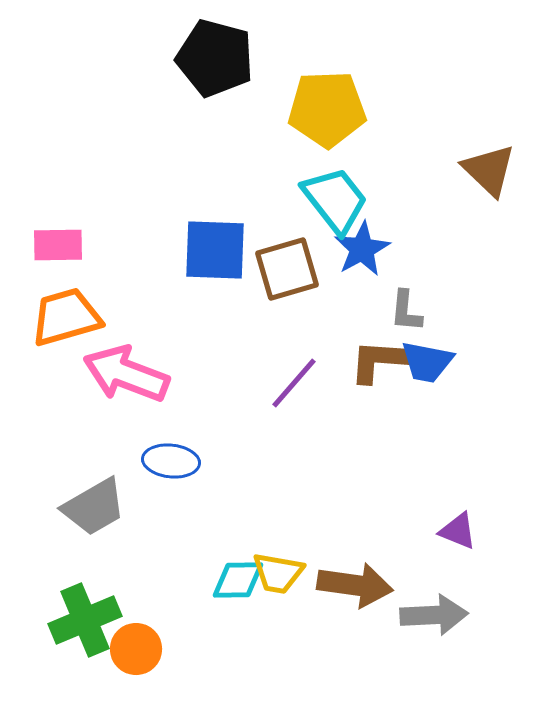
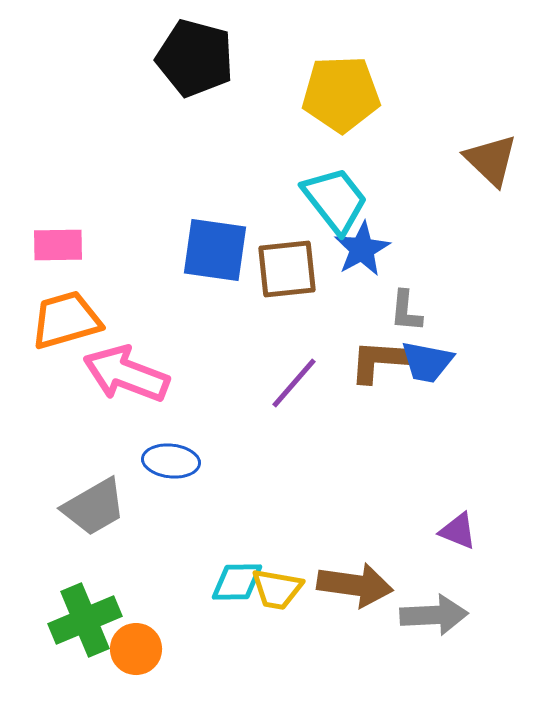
black pentagon: moved 20 px left
yellow pentagon: moved 14 px right, 15 px up
brown triangle: moved 2 px right, 10 px up
blue square: rotated 6 degrees clockwise
brown square: rotated 10 degrees clockwise
orange trapezoid: moved 3 px down
yellow trapezoid: moved 1 px left, 16 px down
cyan diamond: moved 1 px left, 2 px down
